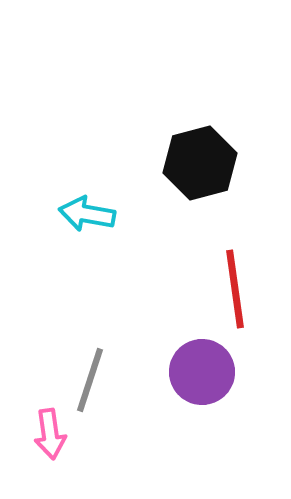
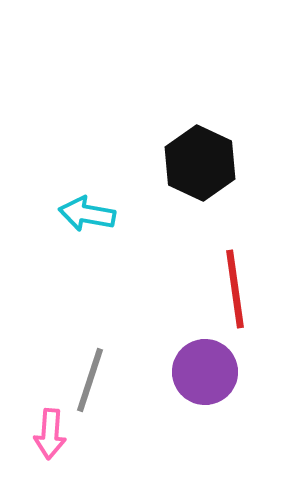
black hexagon: rotated 20 degrees counterclockwise
purple circle: moved 3 px right
pink arrow: rotated 12 degrees clockwise
